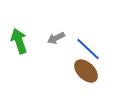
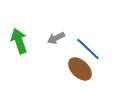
brown ellipse: moved 6 px left, 2 px up
